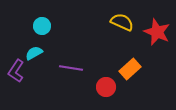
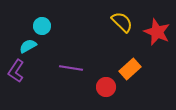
yellow semicircle: rotated 20 degrees clockwise
cyan semicircle: moved 6 px left, 7 px up
